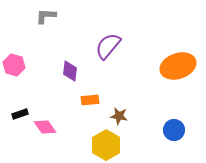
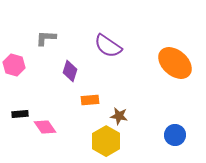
gray L-shape: moved 22 px down
purple semicircle: rotated 96 degrees counterclockwise
orange ellipse: moved 3 px left, 3 px up; rotated 60 degrees clockwise
purple diamond: rotated 10 degrees clockwise
black rectangle: rotated 14 degrees clockwise
blue circle: moved 1 px right, 5 px down
yellow hexagon: moved 4 px up
